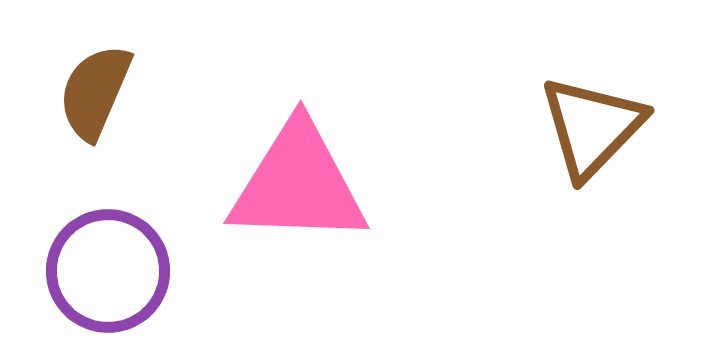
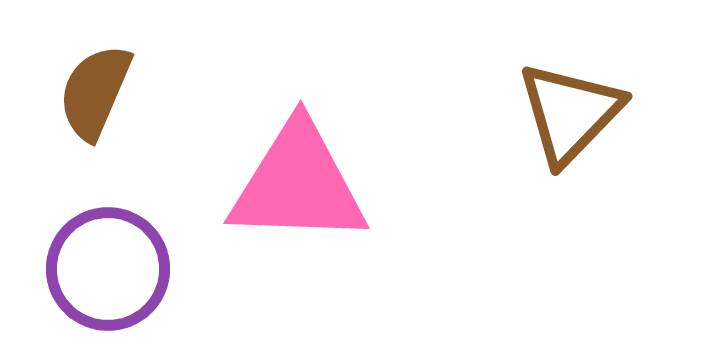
brown triangle: moved 22 px left, 14 px up
purple circle: moved 2 px up
